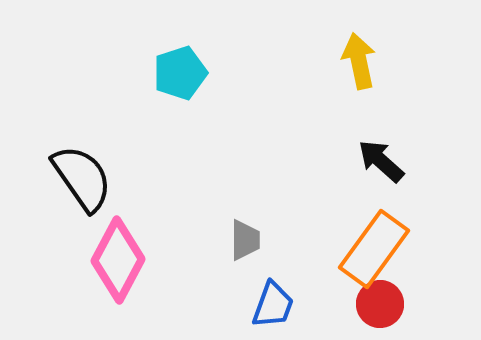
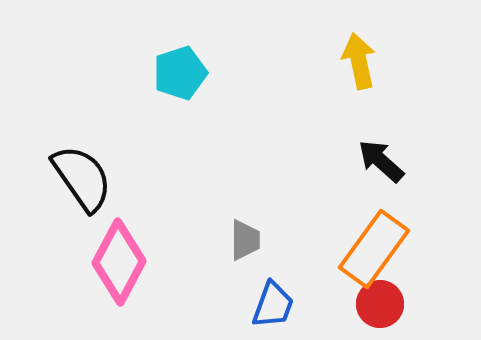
pink diamond: moved 1 px right, 2 px down
